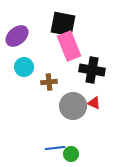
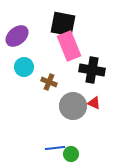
brown cross: rotated 28 degrees clockwise
